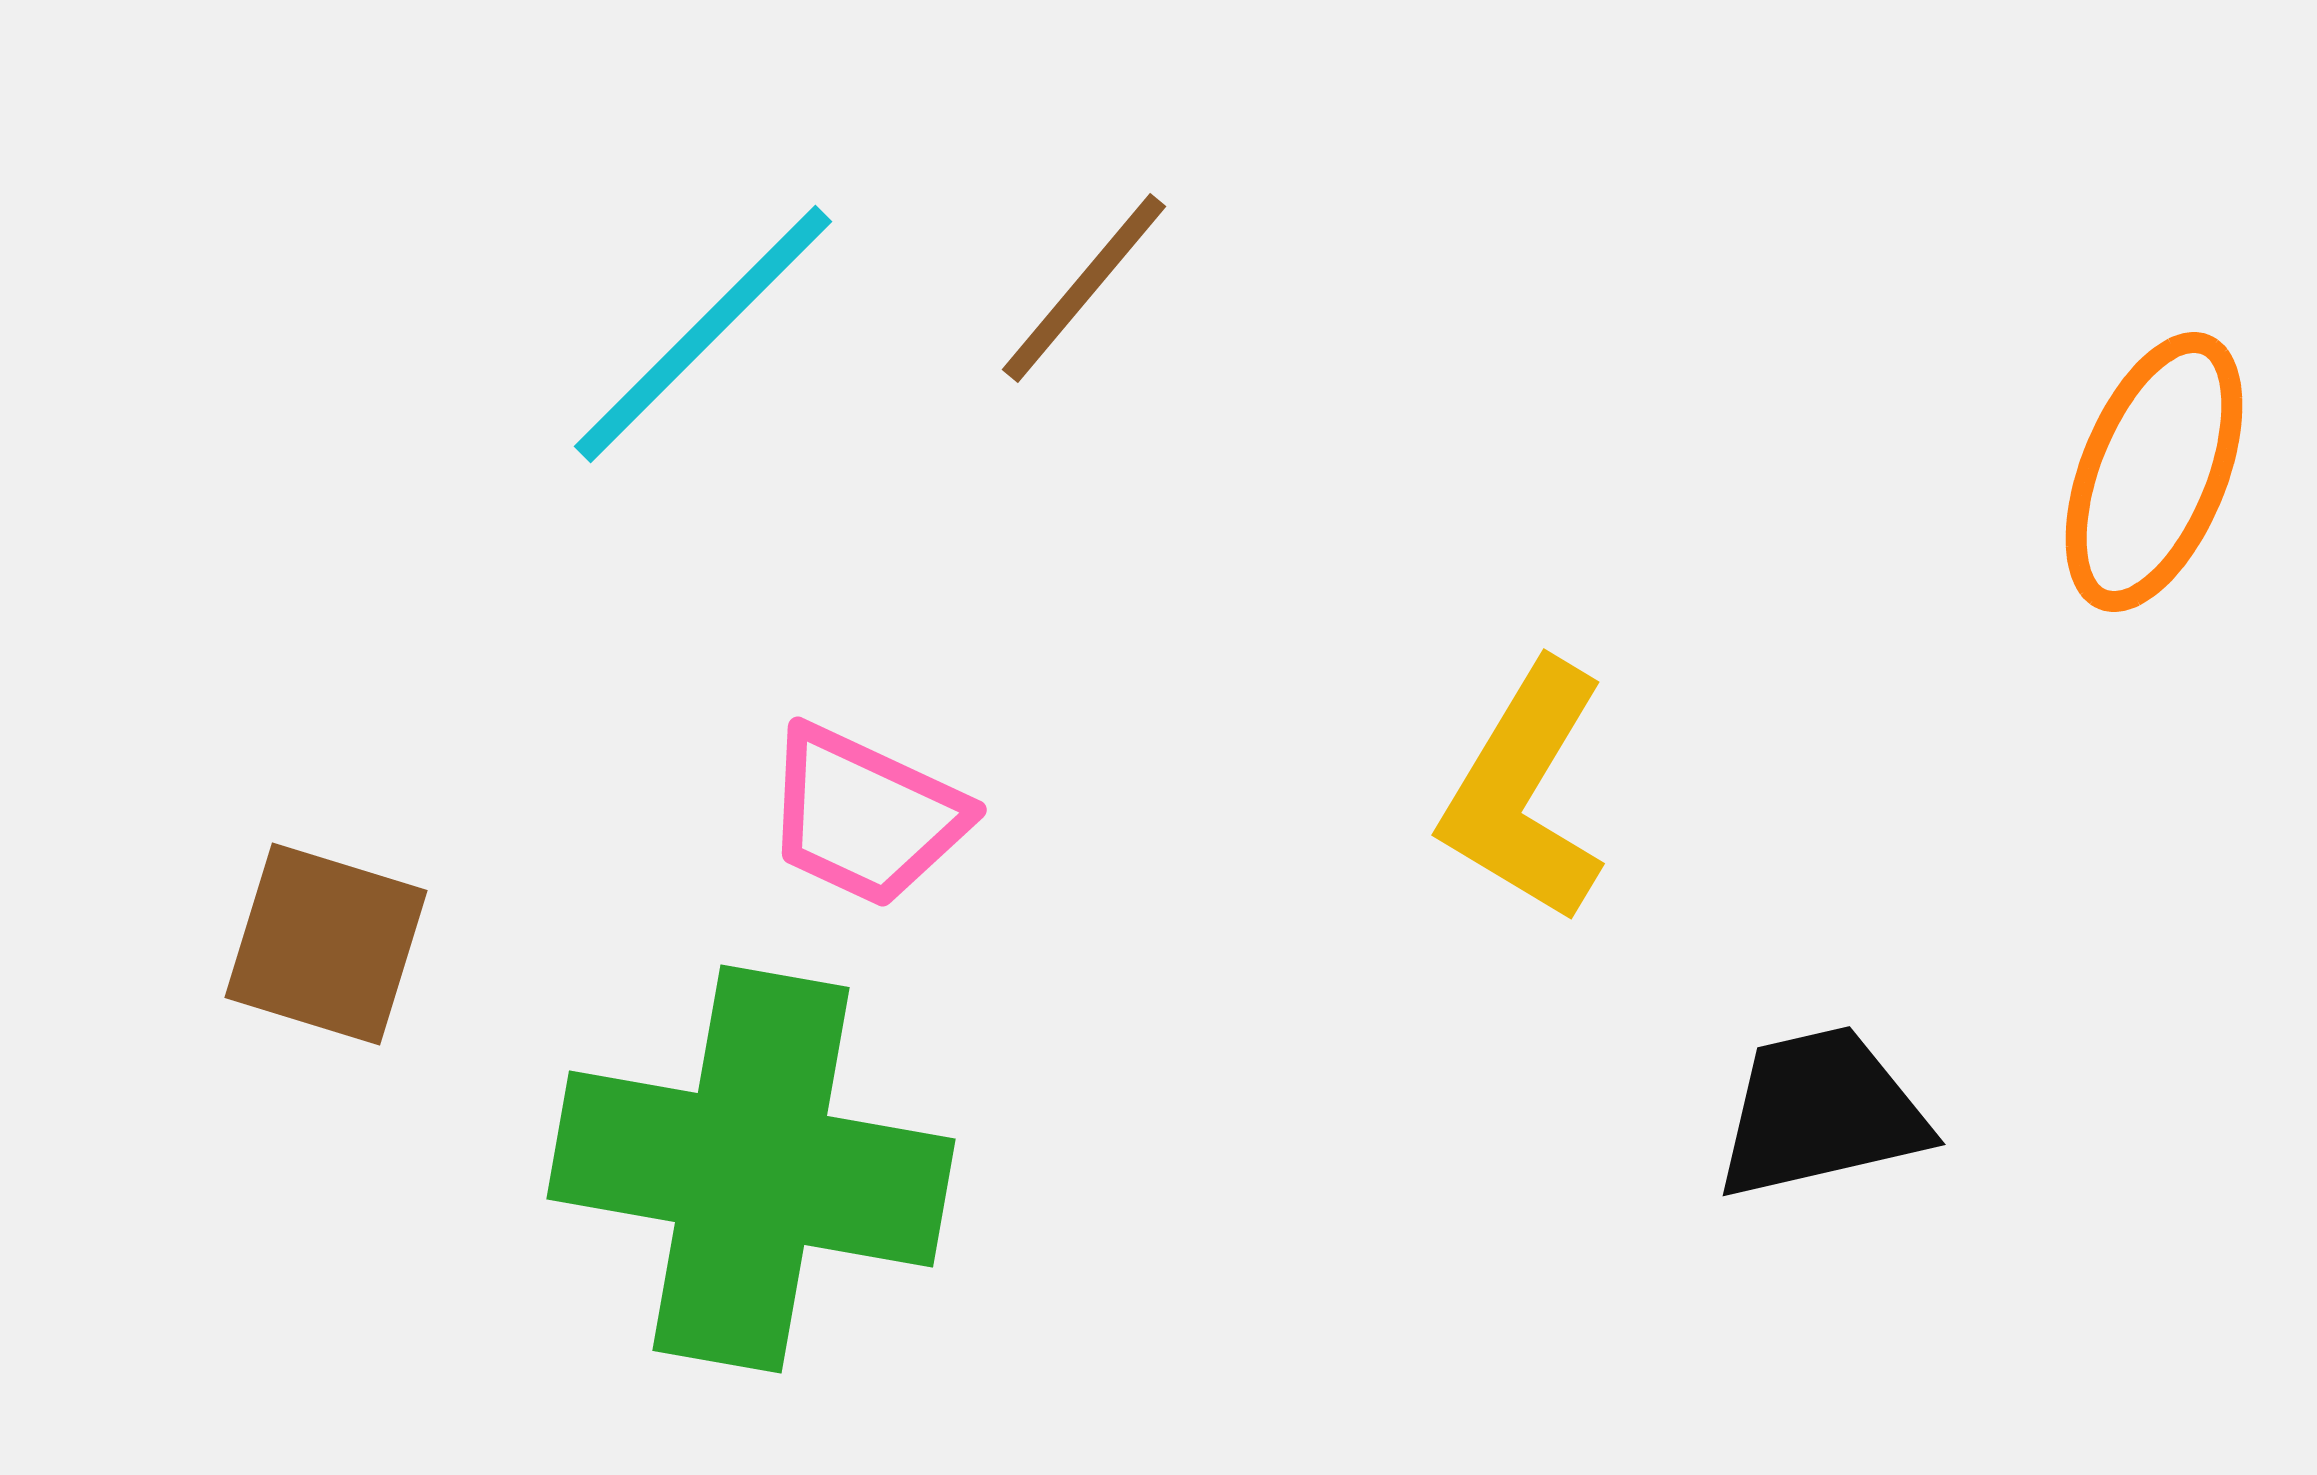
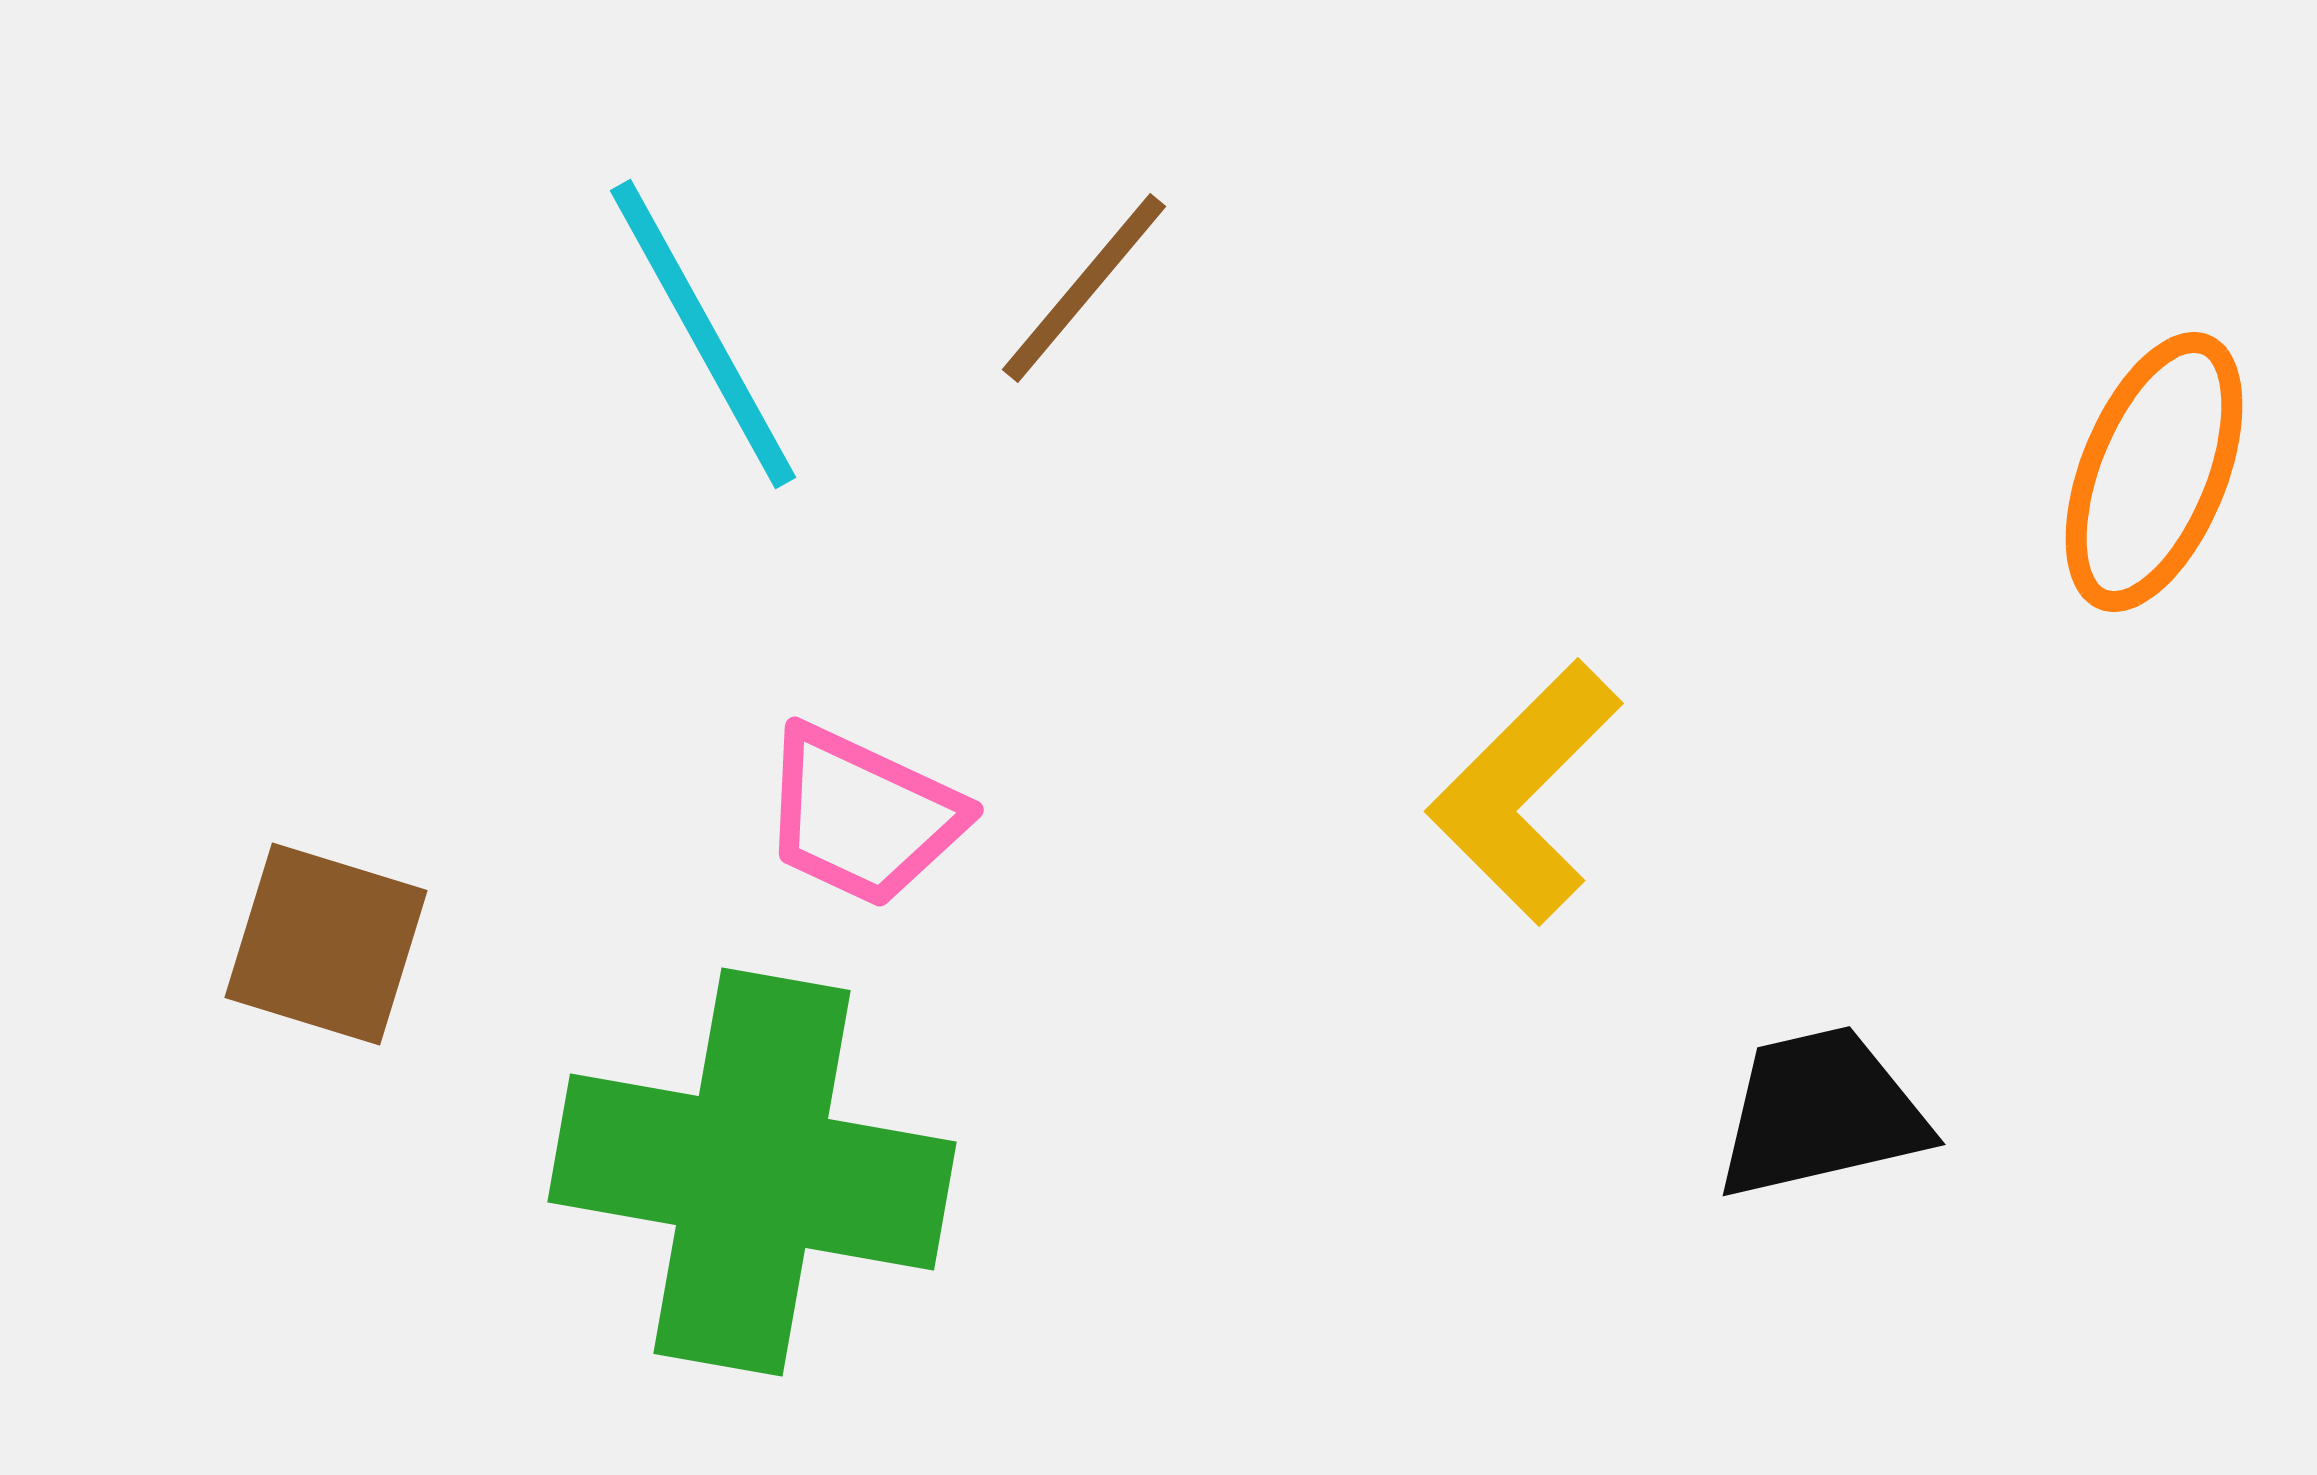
cyan line: rotated 74 degrees counterclockwise
yellow L-shape: rotated 14 degrees clockwise
pink trapezoid: moved 3 px left
green cross: moved 1 px right, 3 px down
